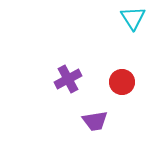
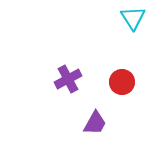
purple trapezoid: moved 2 px down; rotated 52 degrees counterclockwise
